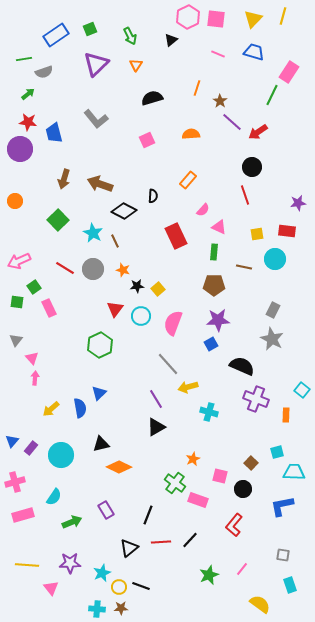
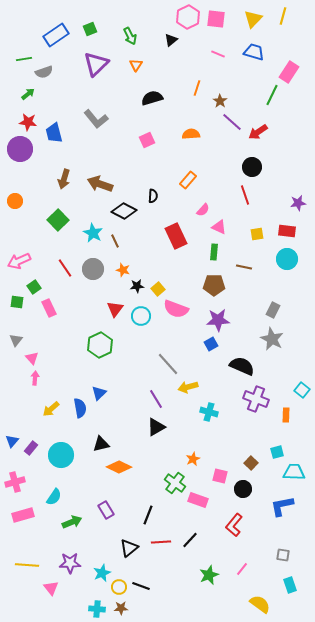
cyan circle at (275, 259): moved 12 px right
red line at (65, 268): rotated 24 degrees clockwise
pink semicircle at (173, 323): moved 3 px right, 14 px up; rotated 90 degrees counterclockwise
